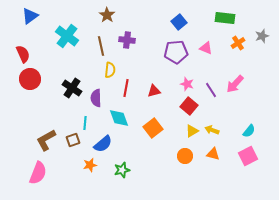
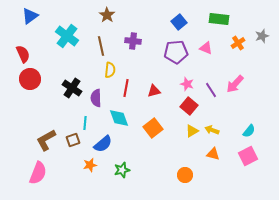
green rectangle: moved 6 px left, 1 px down
purple cross: moved 6 px right, 1 px down
orange circle: moved 19 px down
